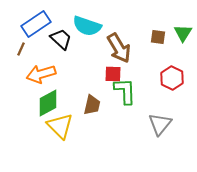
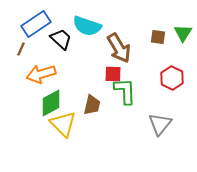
green diamond: moved 3 px right
yellow triangle: moved 3 px right, 2 px up
